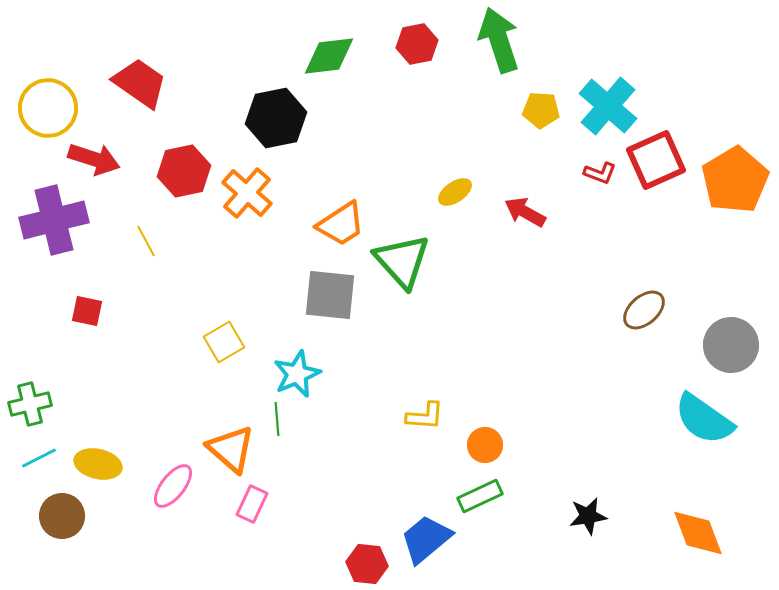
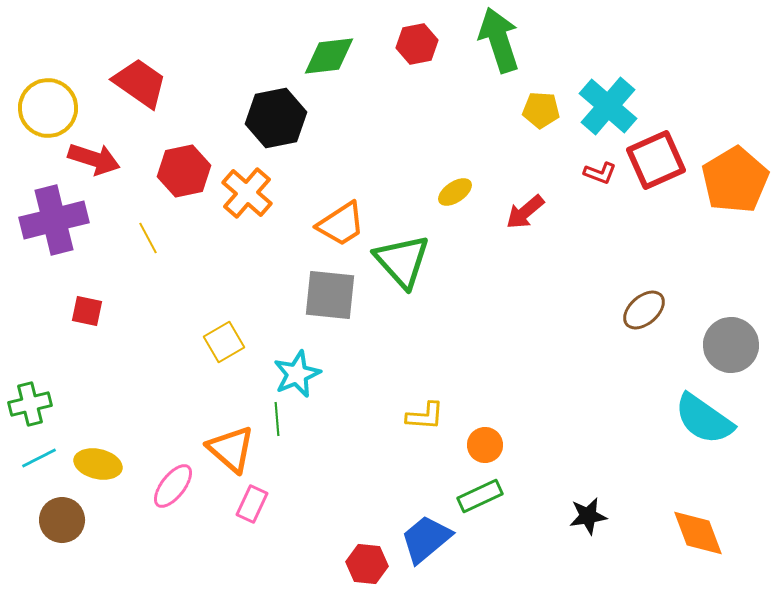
red arrow at (525, 212): rotated 69 degrees counterclockwise
yellow line at (146, 241): moved 2 px right, 3 px up
brown circle at (62, 516): moved 4 px down
